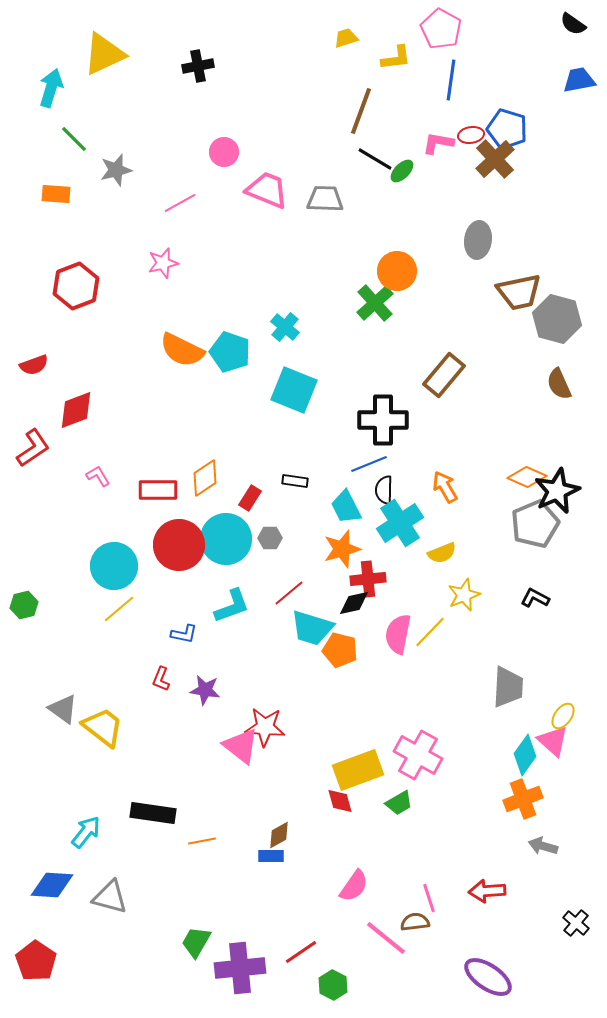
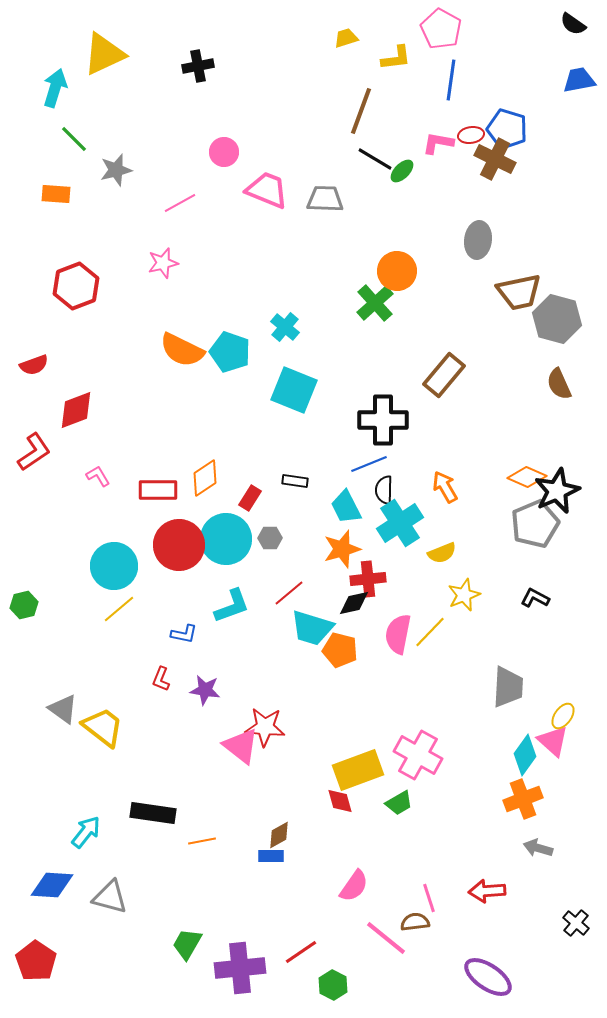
cyan arrow at (51, 88): moved 4 px right
brown cross at (495, 159): rotated 21 degrees counterclockwise
red L-shape at (33, 448): moved 1 px right, 4 px down
gray arrow at (543, 846): moved 5 px left, 2 px down
green trapezoid at (196, 942): moved 9 px left, 2 px down
